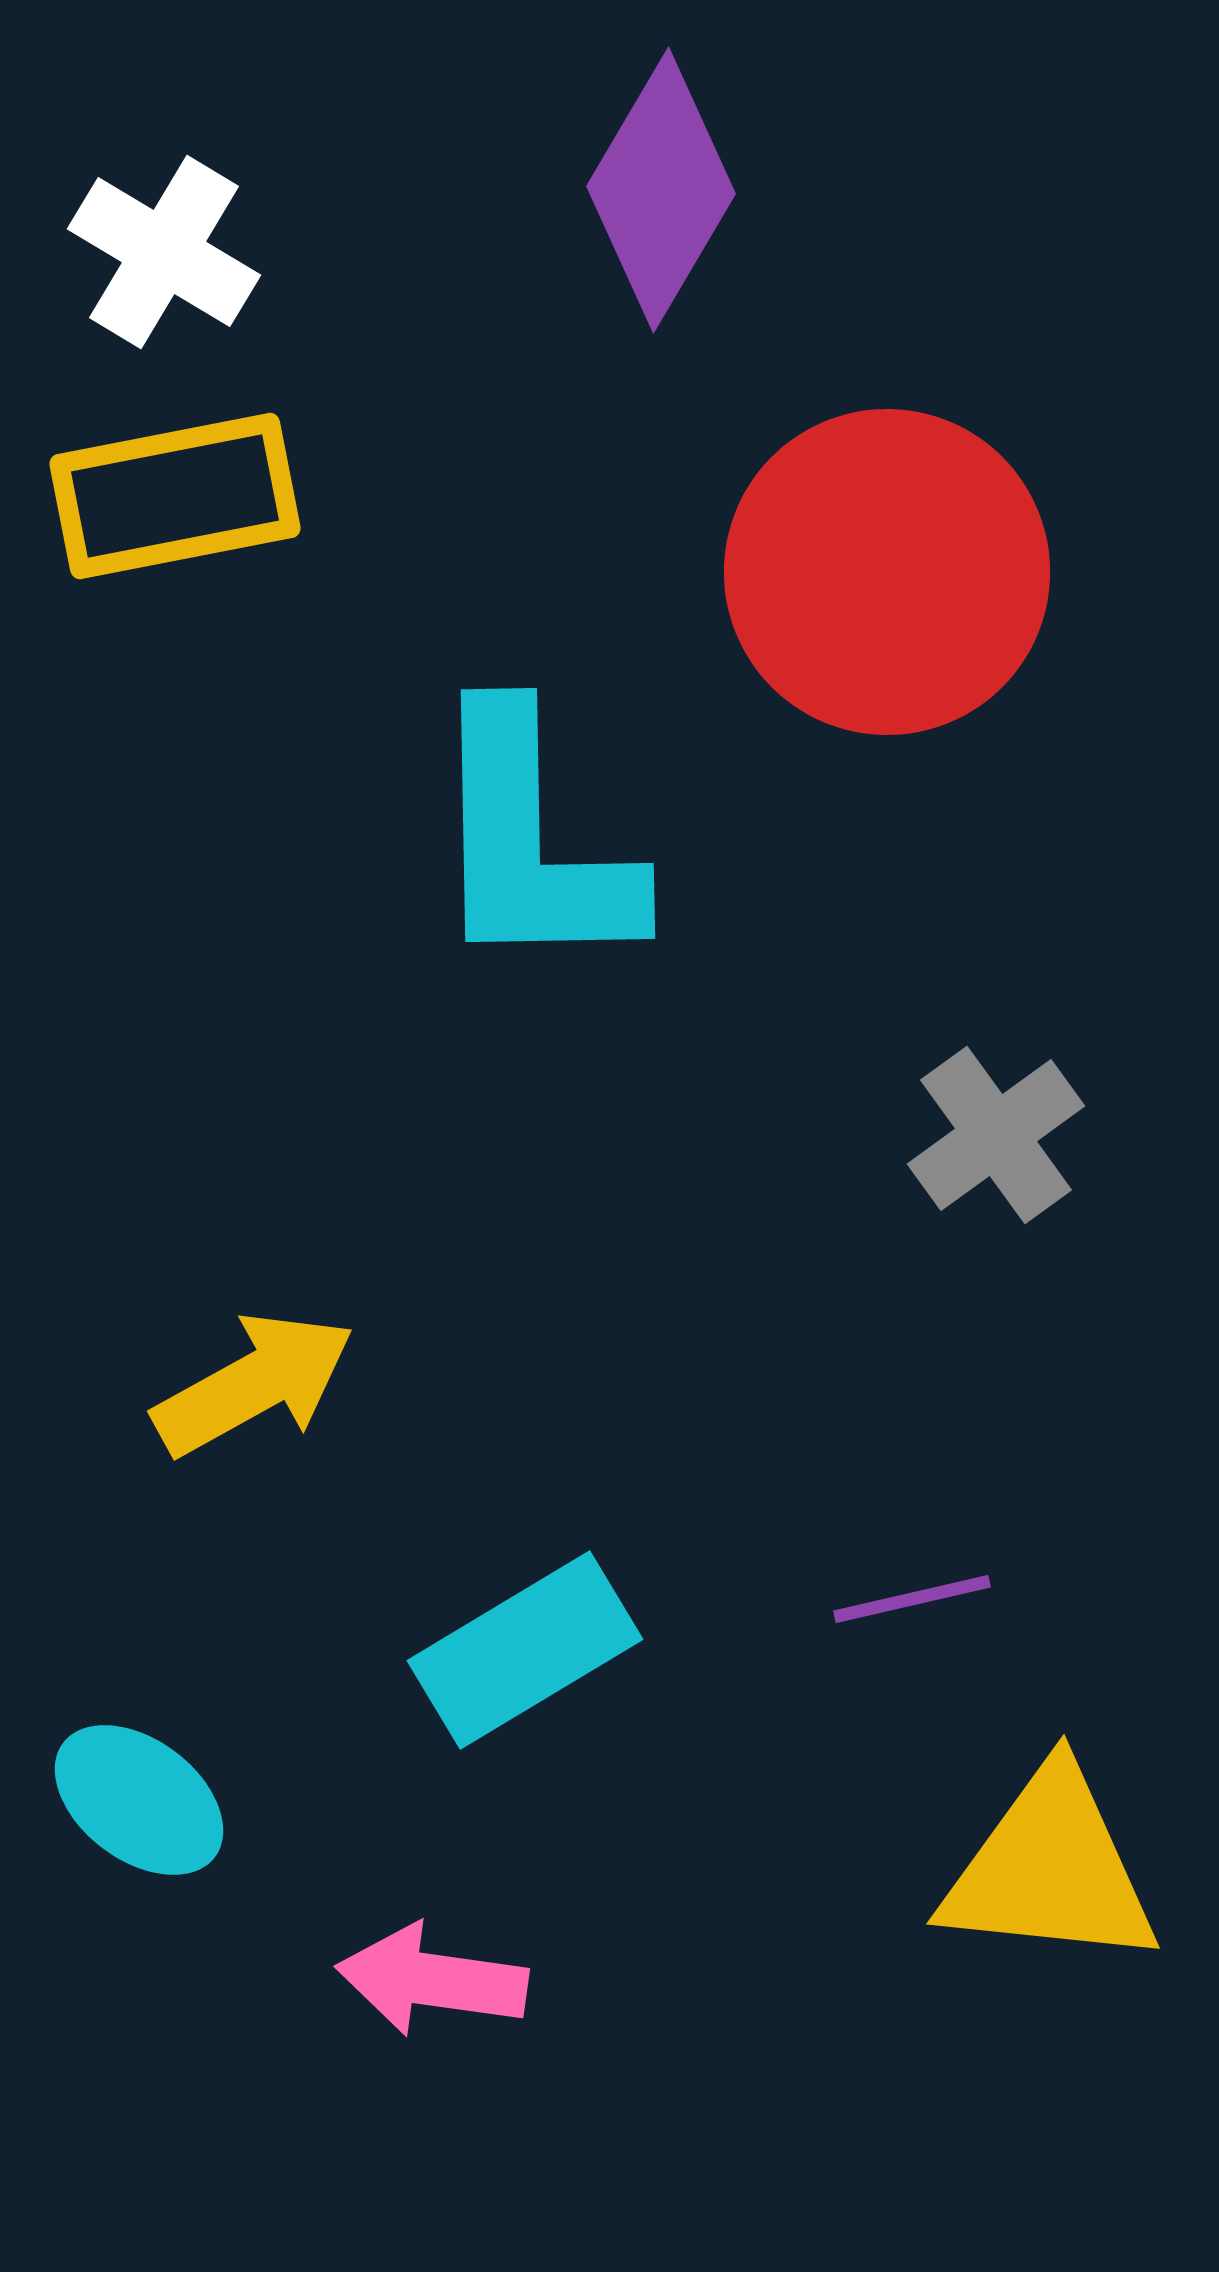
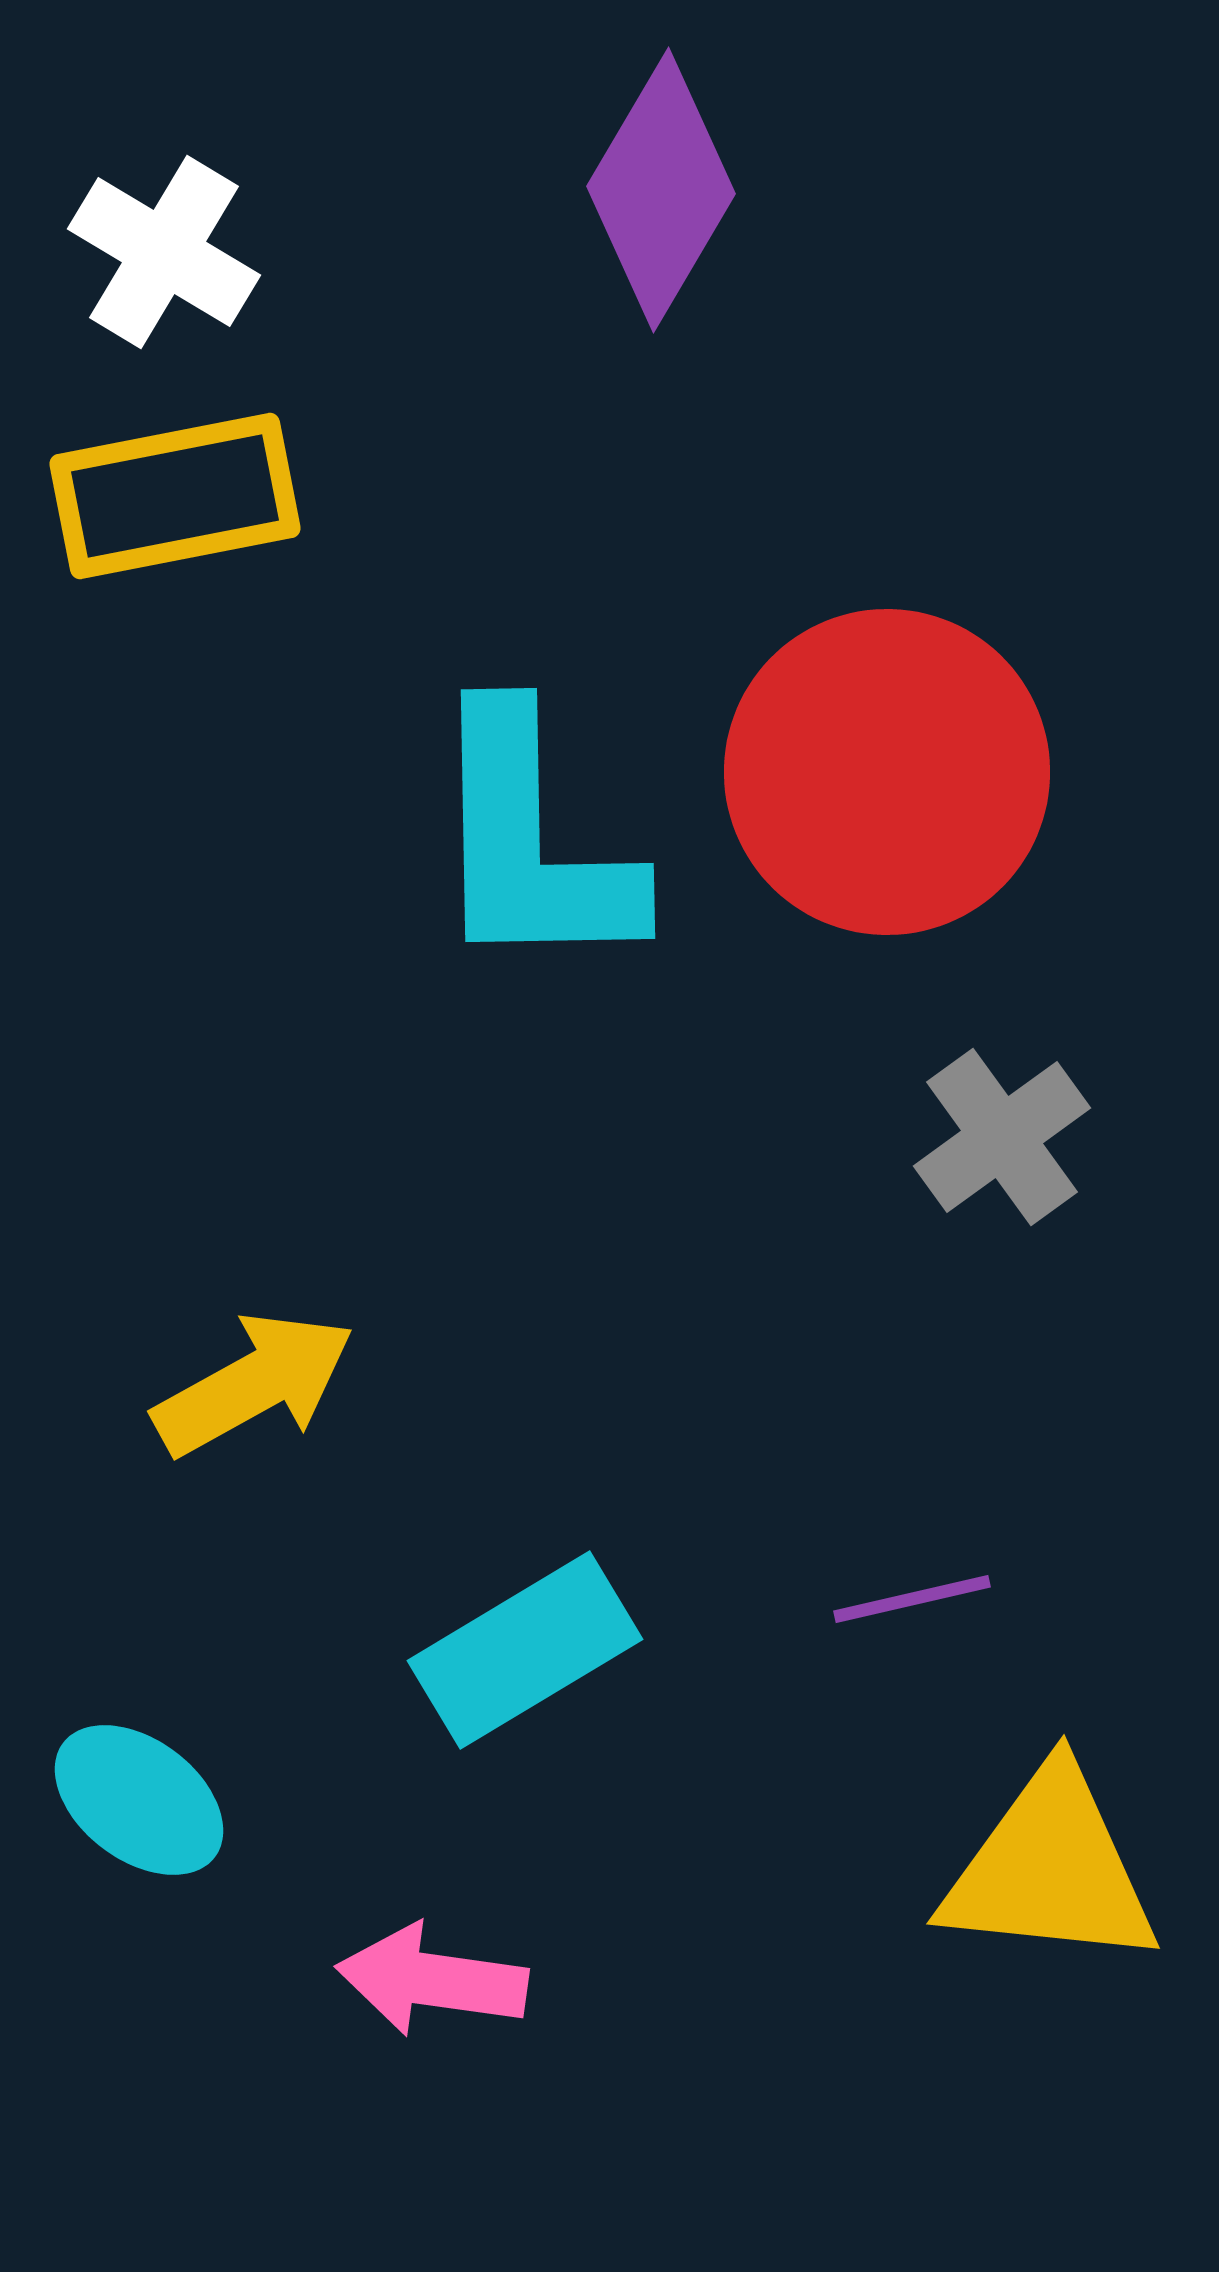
red circle: moved 200 px down
gray cross: moved 6 px right, 2 px down
